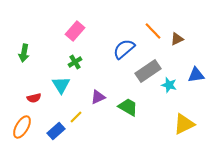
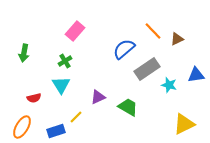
green cross: moved 10 px left, 1 px up
gray rectangle: moved 1 px left, 2 px up
blue rectangle: rotated 24 degrees clockwise
